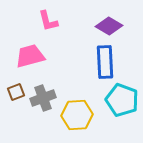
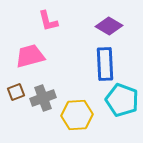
blue rectangle: moved 2 px down
